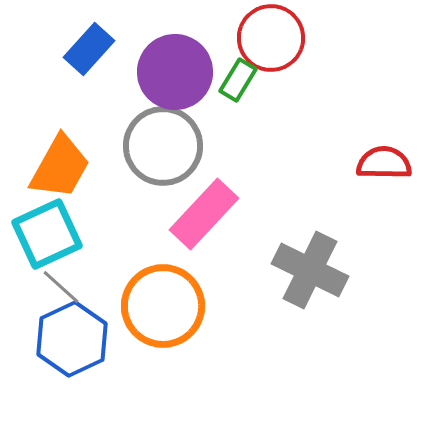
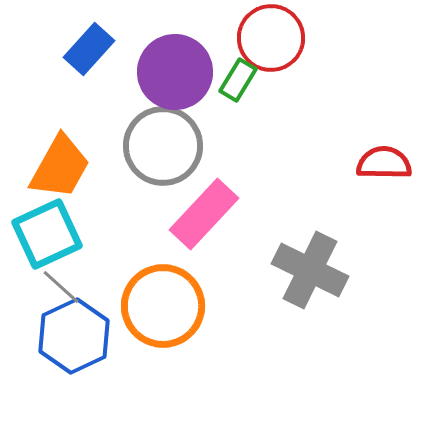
blue hexagon: moved 2 px right, 3 px up
